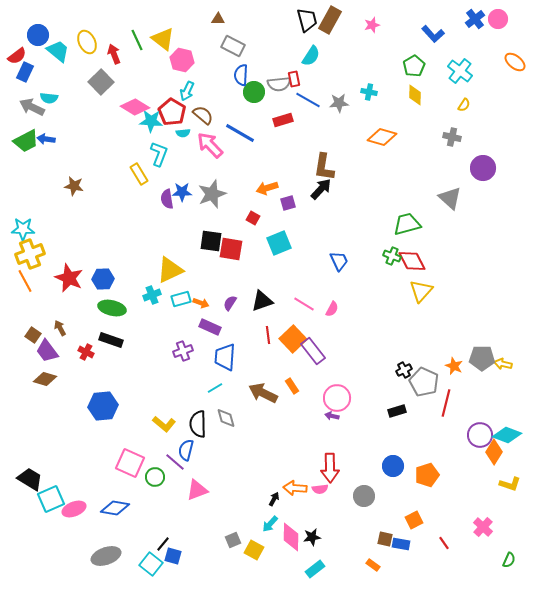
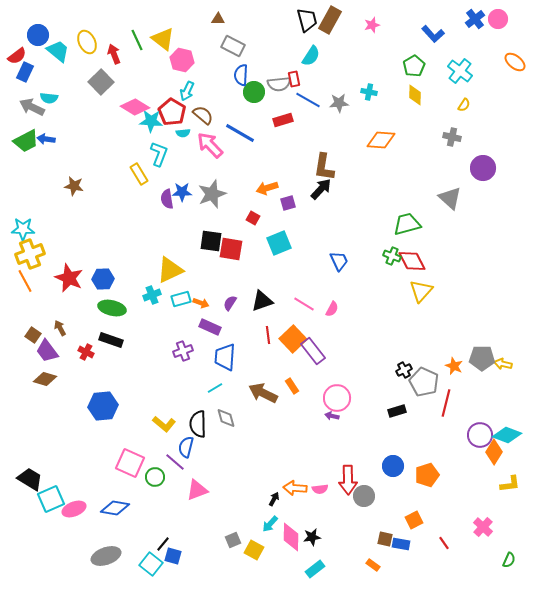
orange diamond at (382, 137): moved 1 px left, 3 px down; rotated 12 degrees counterclockwise
blue semicircle at (186, 450): moved 3 px up
red arrow at (330, 468): moved 18 px right, 12 px down
yellow L-shape at (510, 484): rotated 25 degrees counterclockwise
